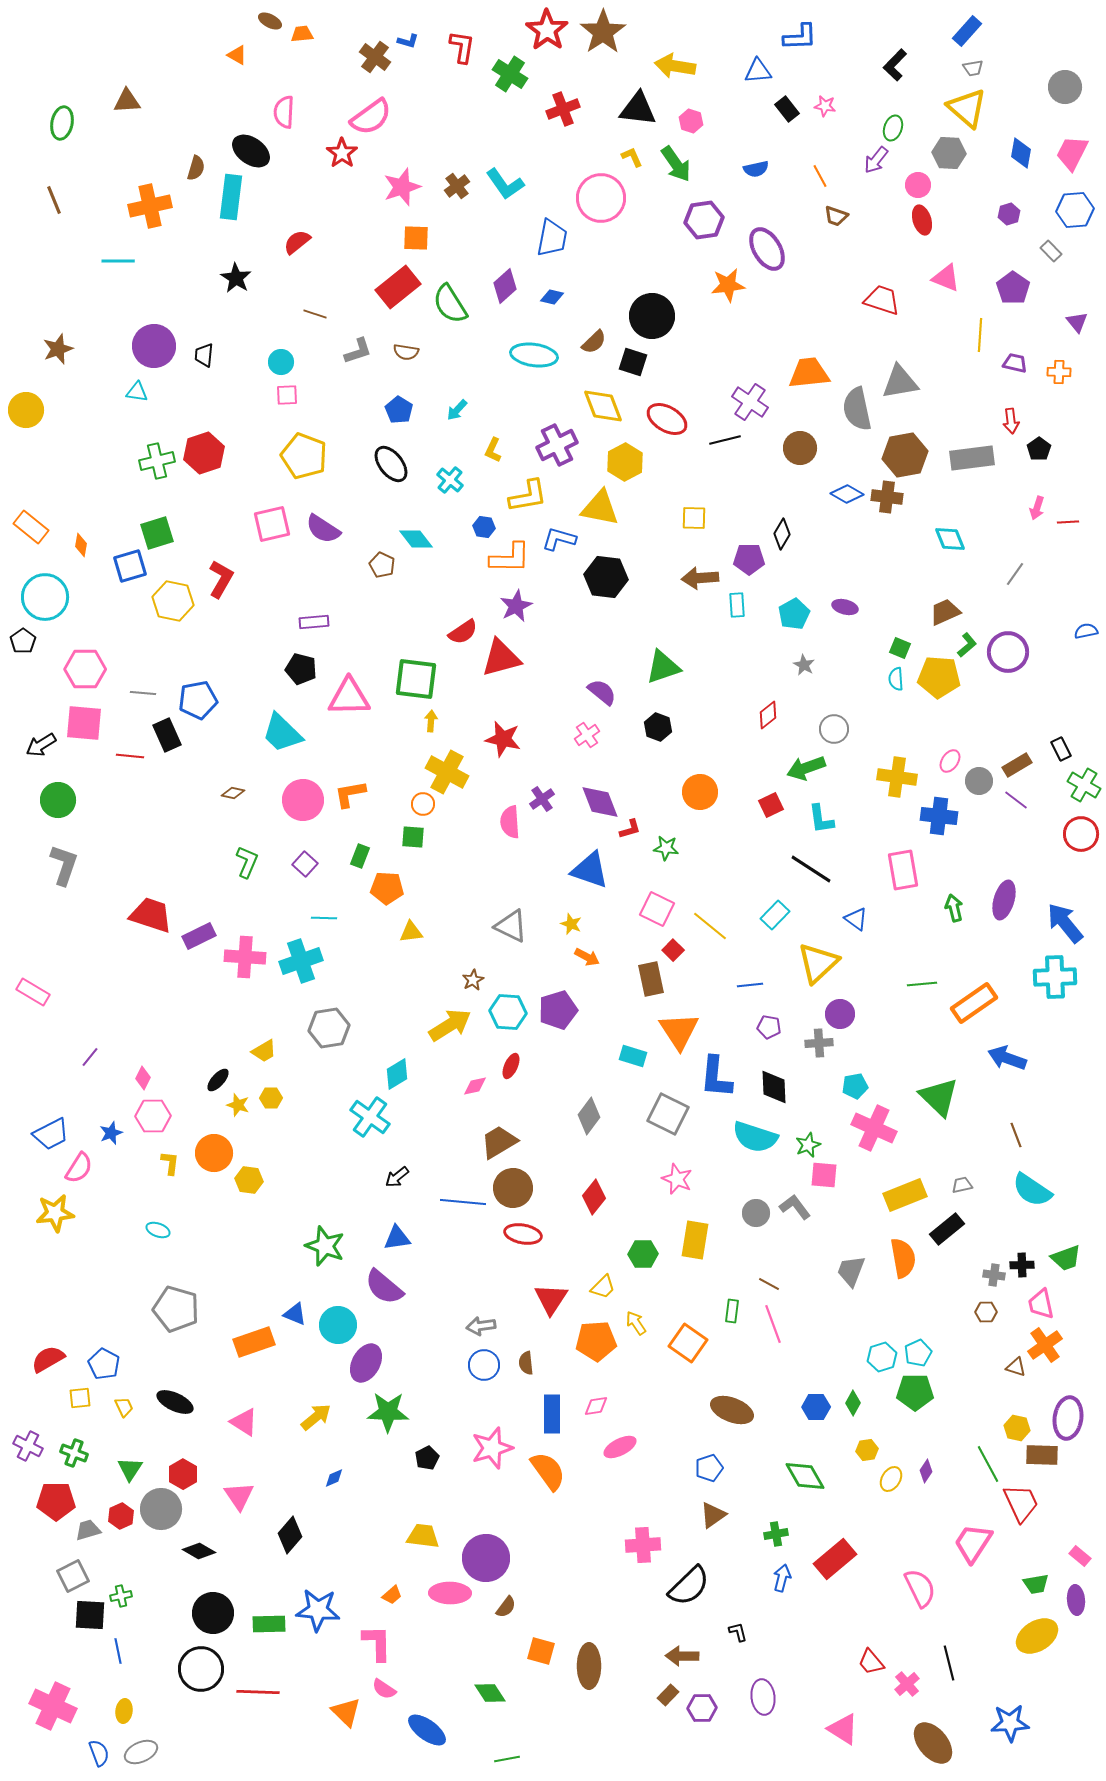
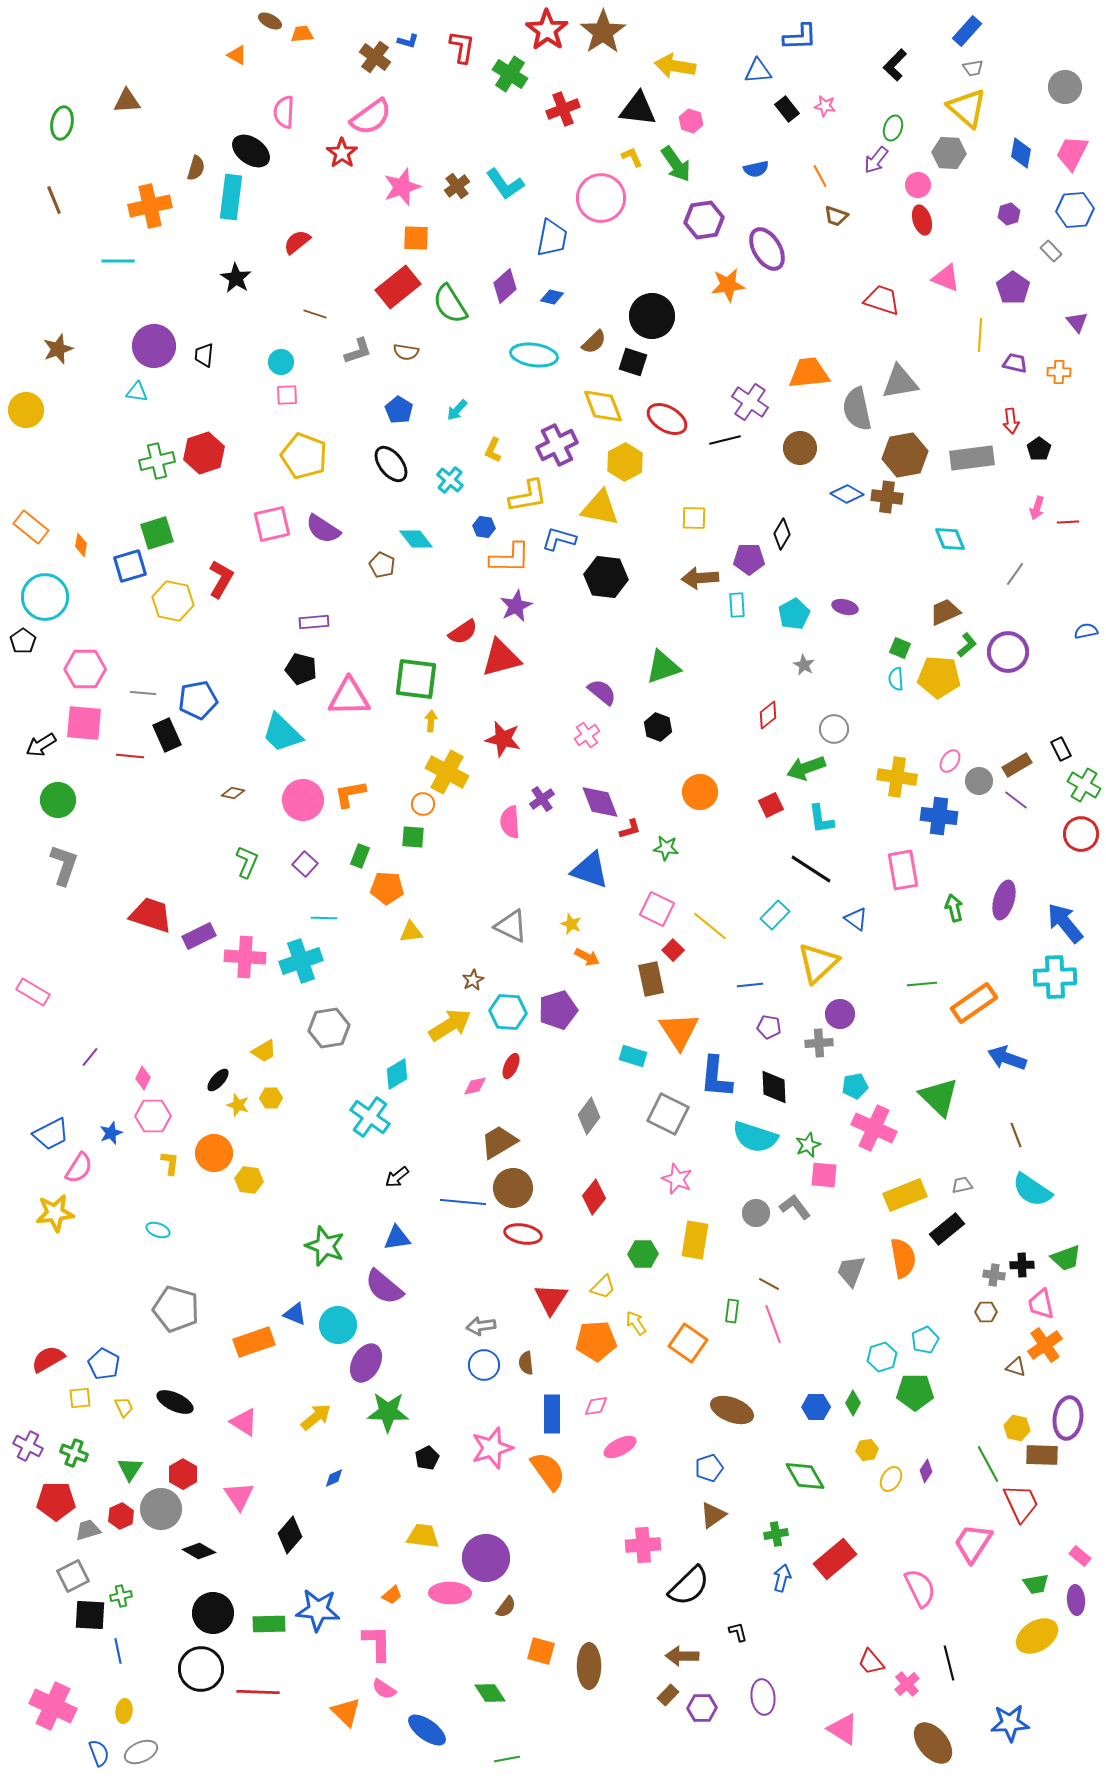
cyan pentagon at (918, 1353): moved 7 px right, 13 px up
